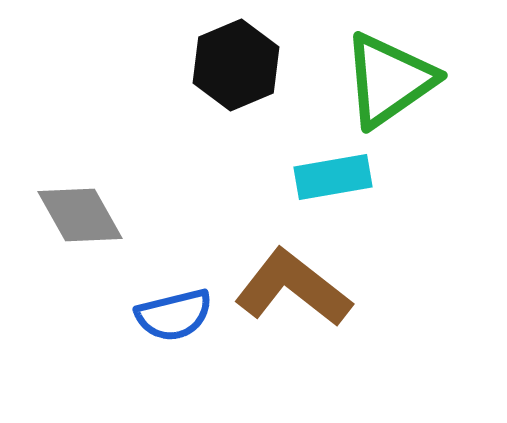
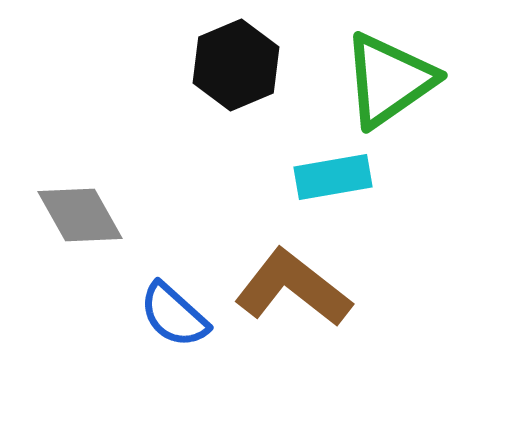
blue semicircle: rotated 56 degrees clockwise
